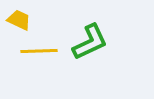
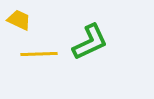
yellow line: moved 3 px down
